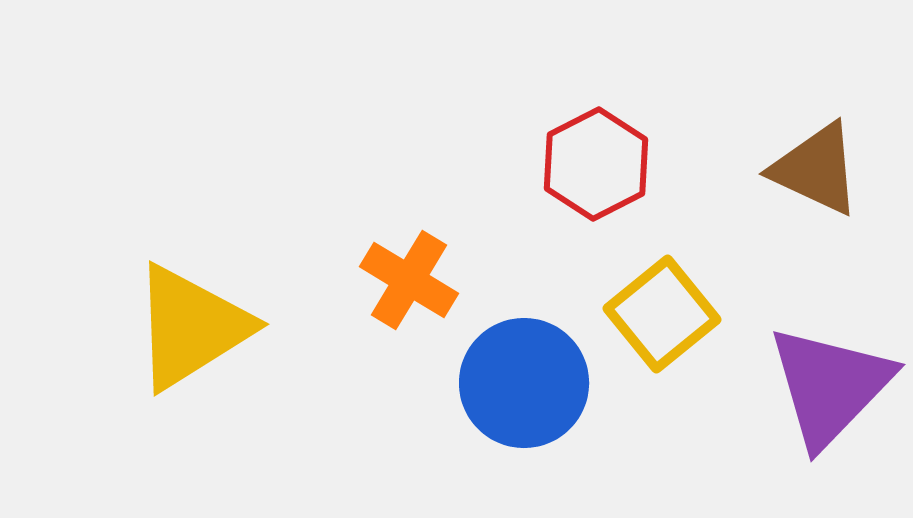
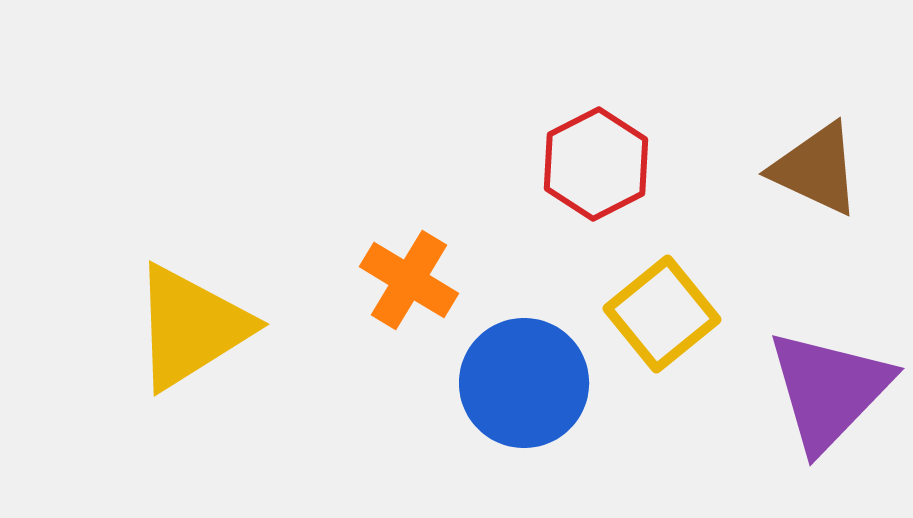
purple triangle: moved 1 px left, 4 px down
